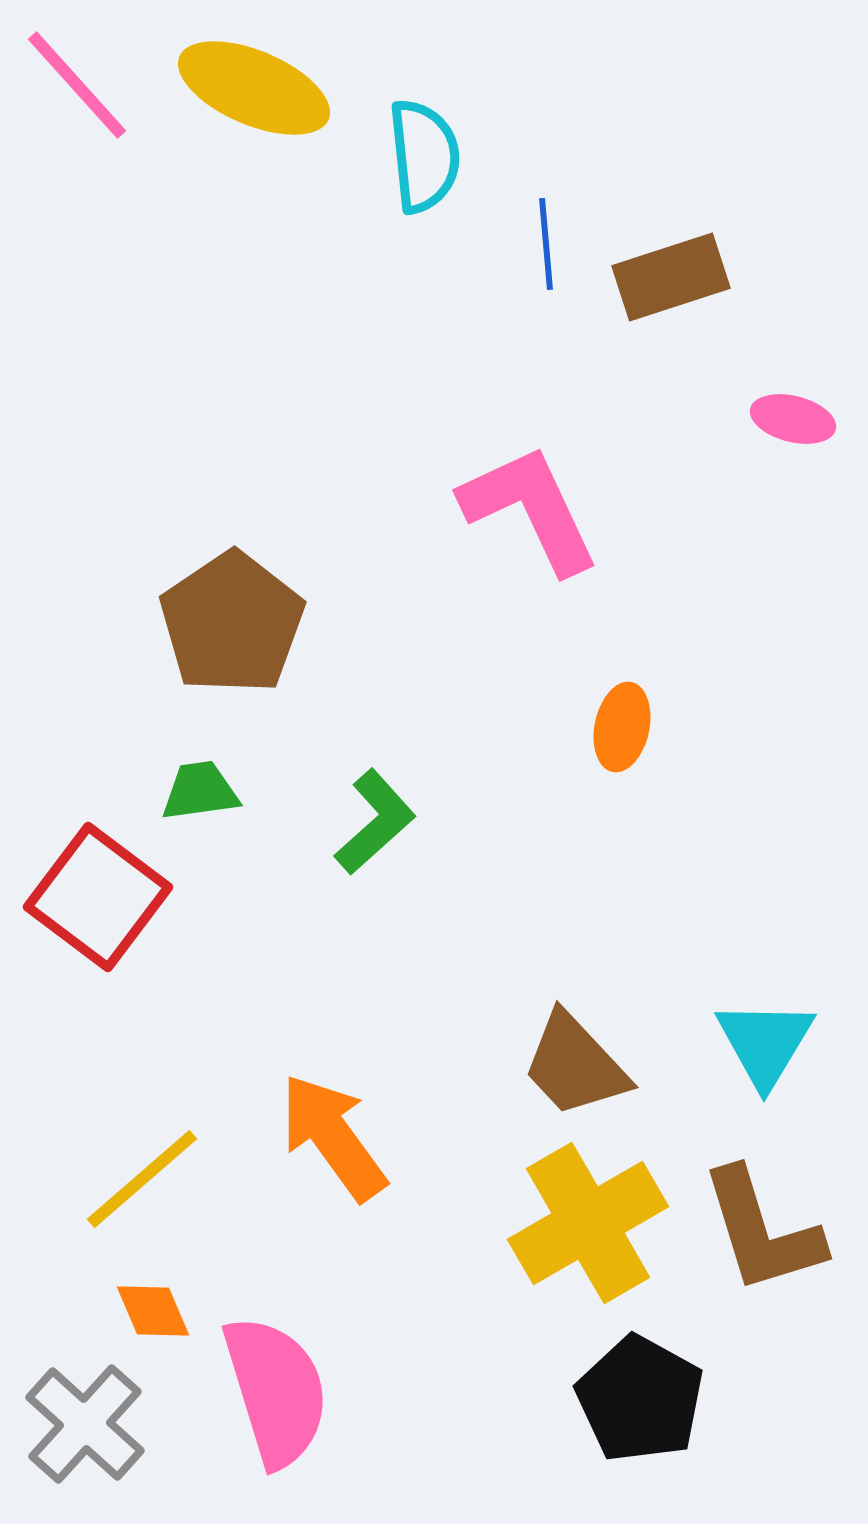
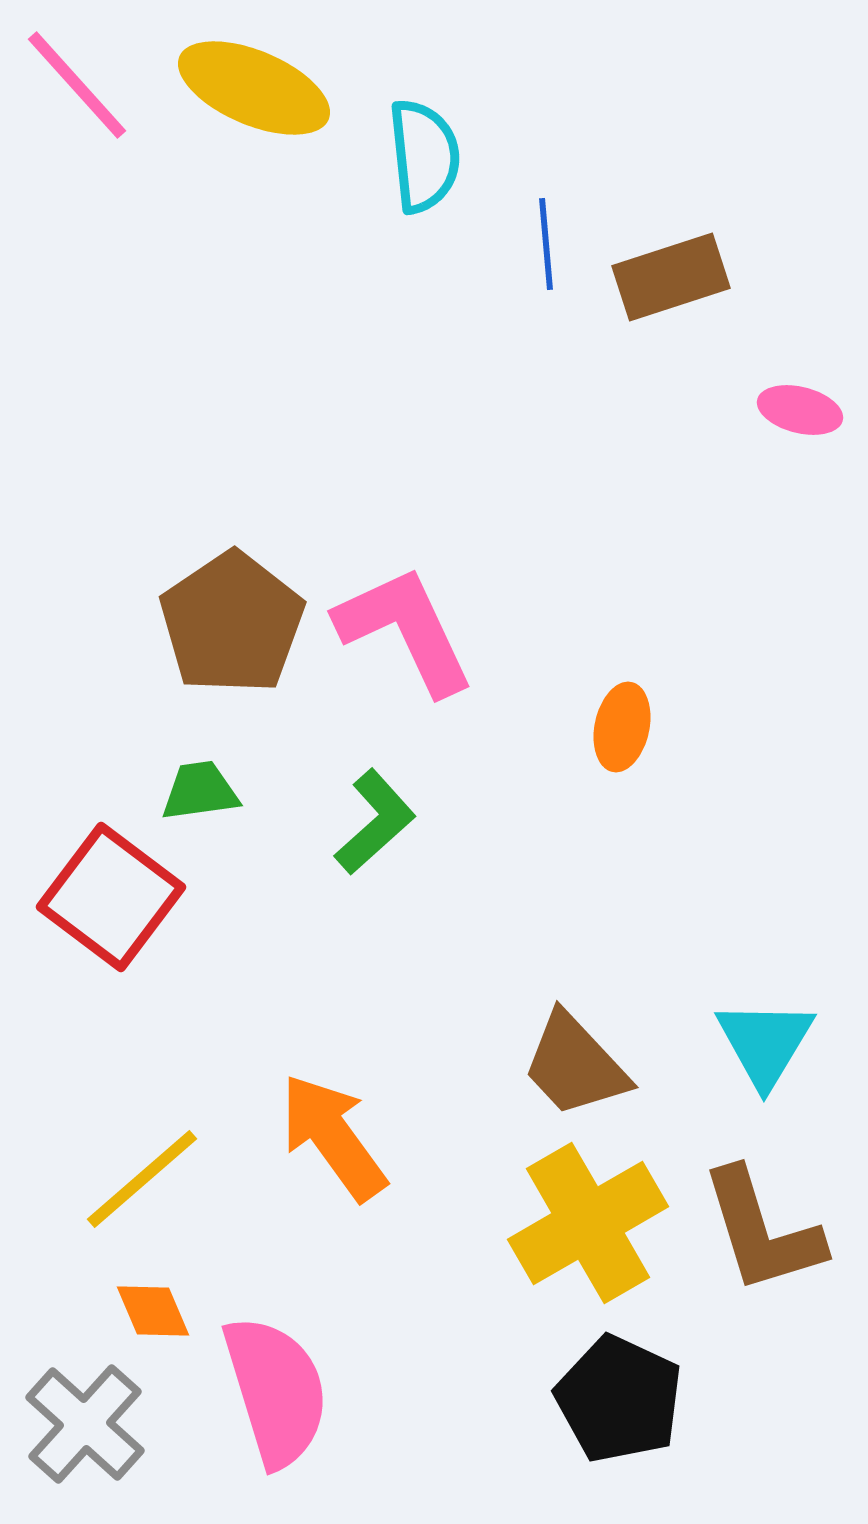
pink ellipse: moved 7 px right, 9 px up
pink L-shape: moved 125 px left, 121 px down
red square: moved 13 px right
black pentagon: moved 21 px left; rotated 4 degrees counterclockwise
